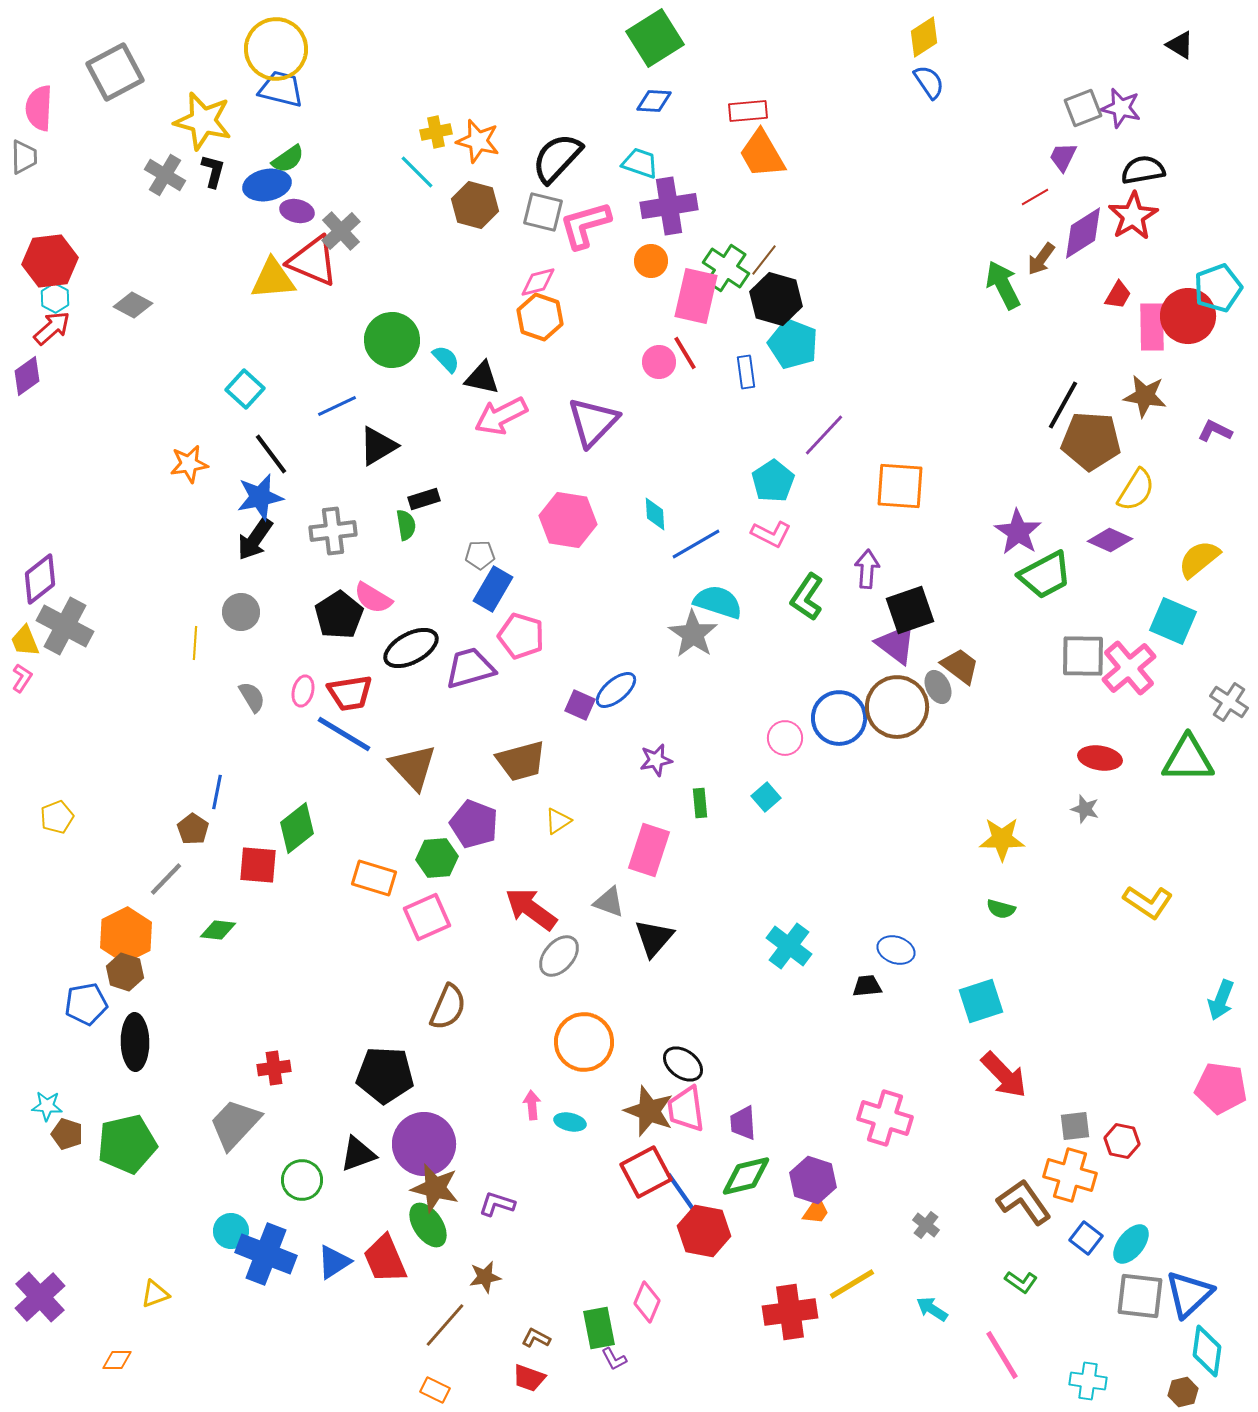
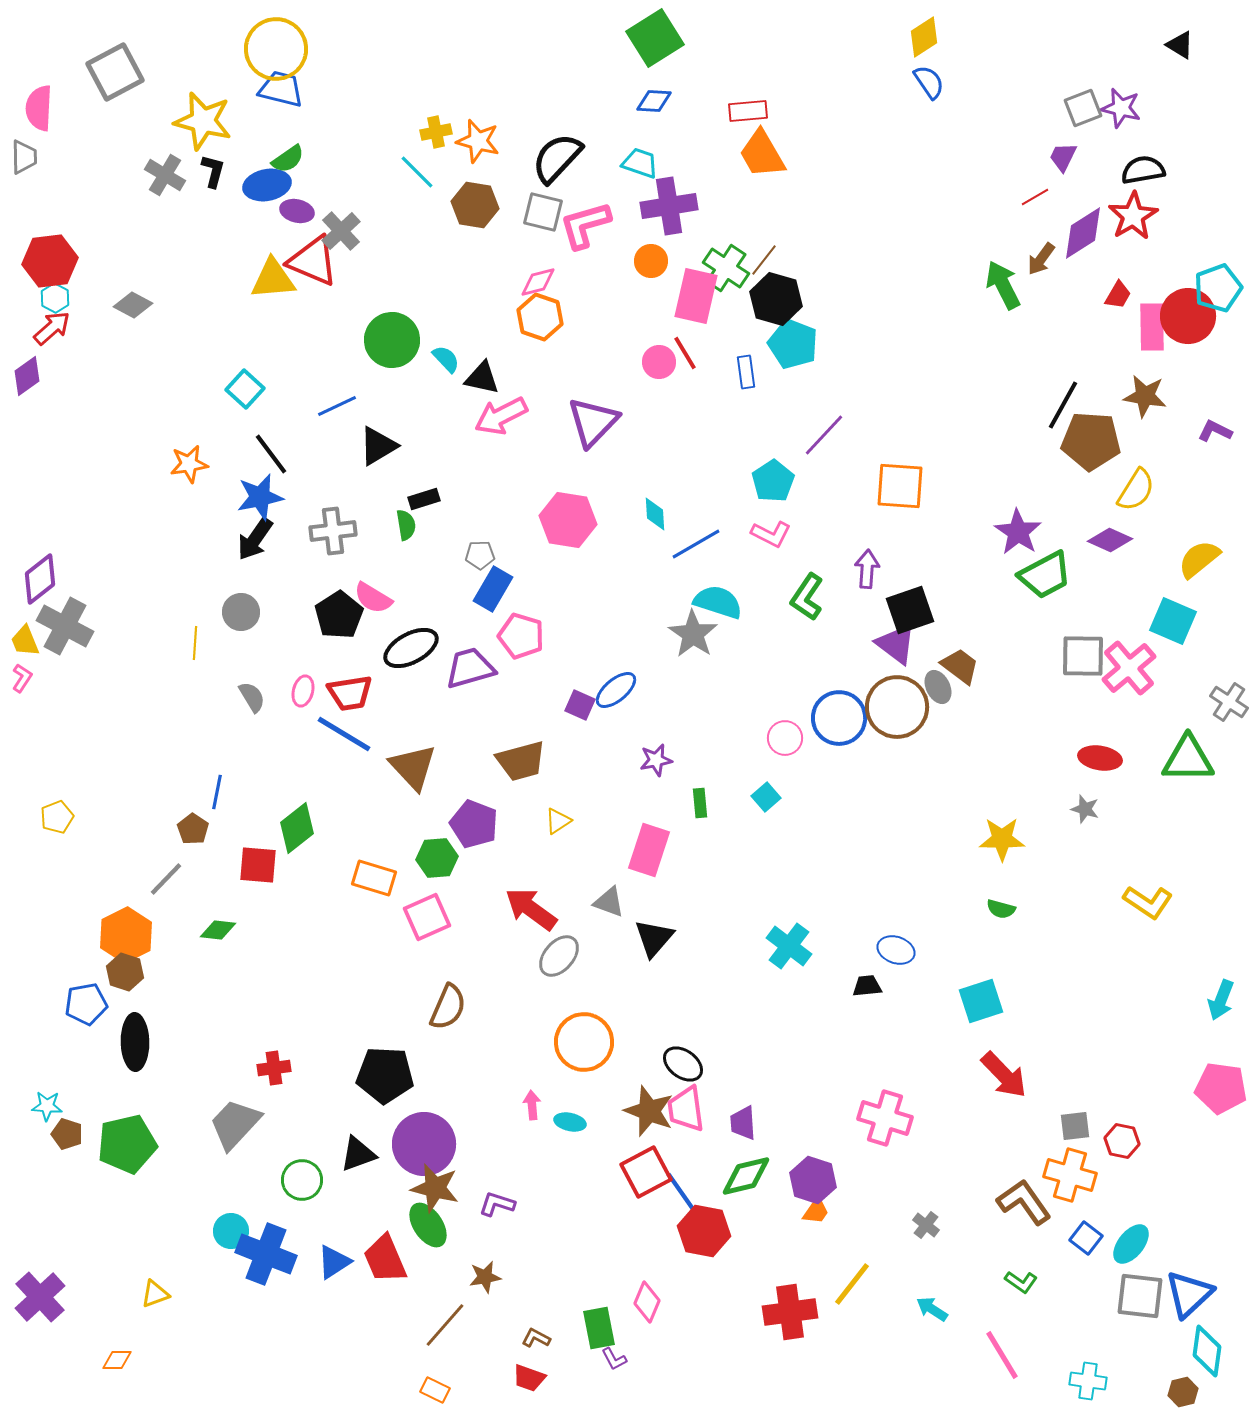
brown hexagon at (475, 205): rotated 6 degrees counterclockwise
yellow line at (852, 1284): rotated 21 degrees counterclockwise
